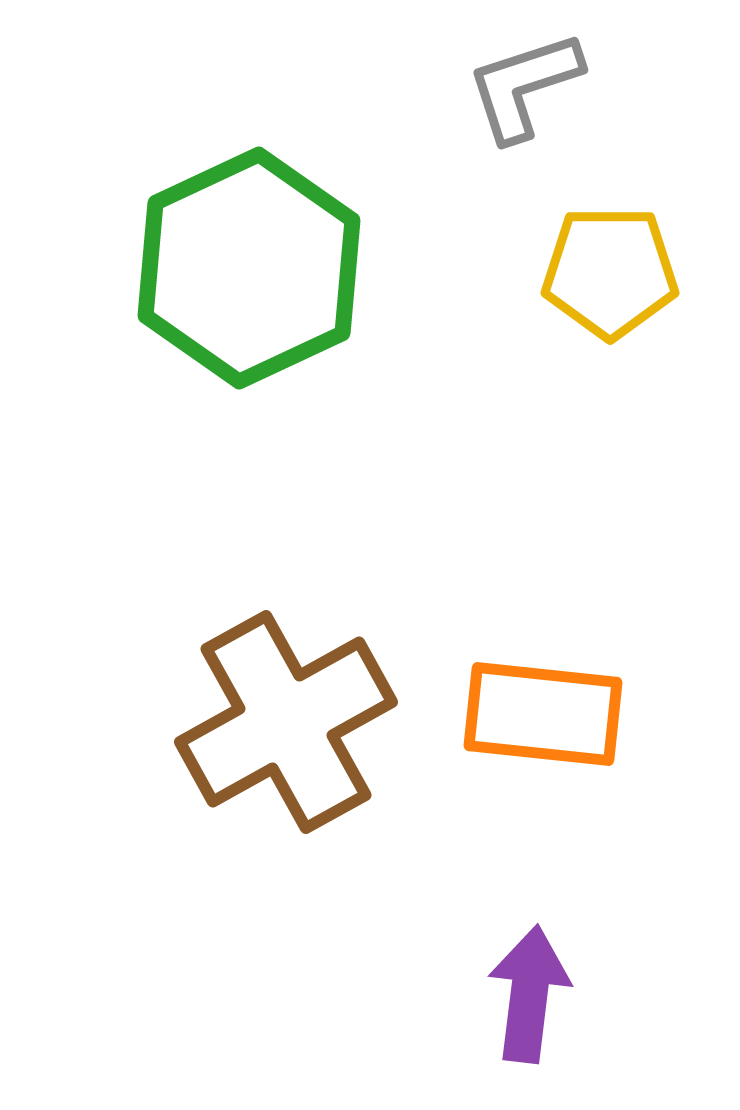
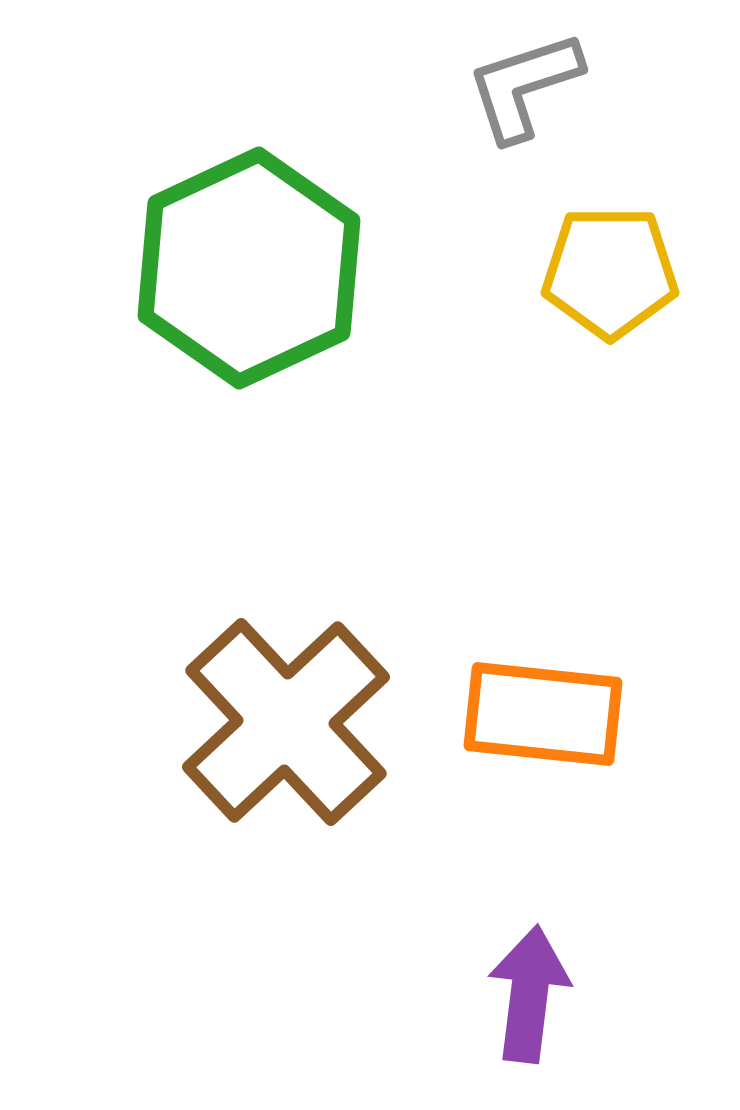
brown cross: rotated 14 degrees counterclockwise
